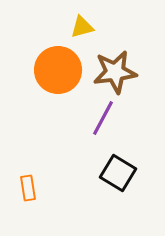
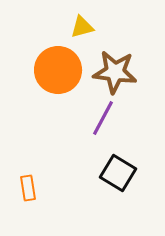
brown star: rotated 15 degrees clockwise
